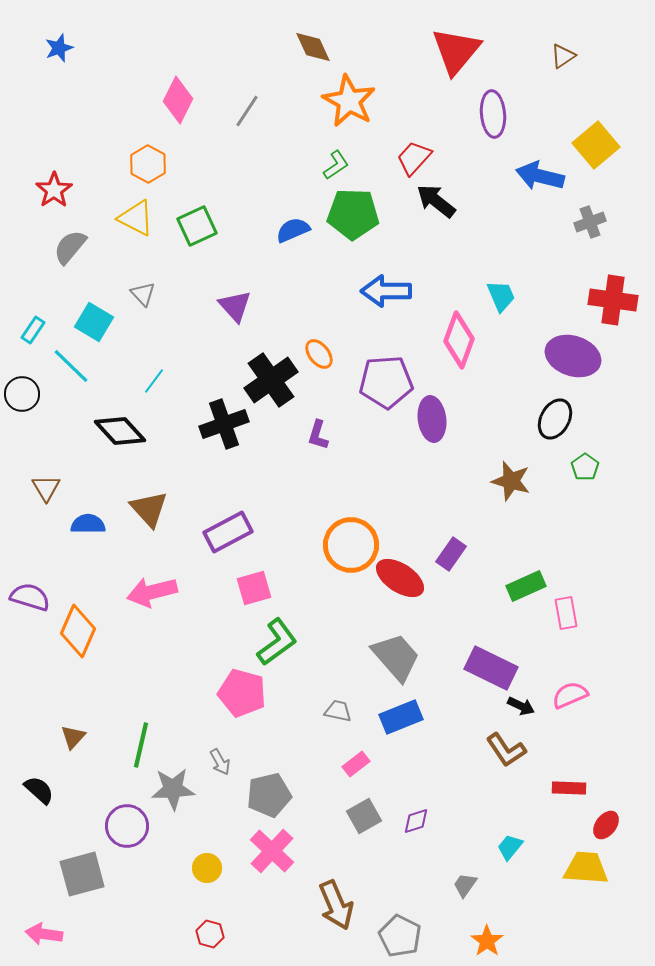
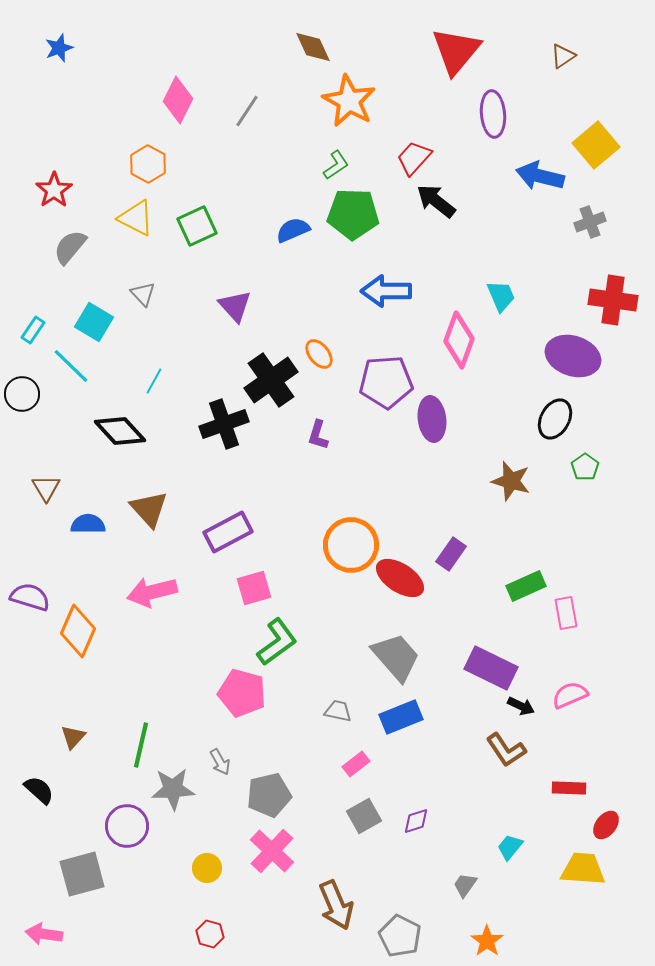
cyan line at (154, 381): rotated 8 degrees counterclockwise
yellow trapezoid at (586, 868): moved 3 px left, 1 px down
